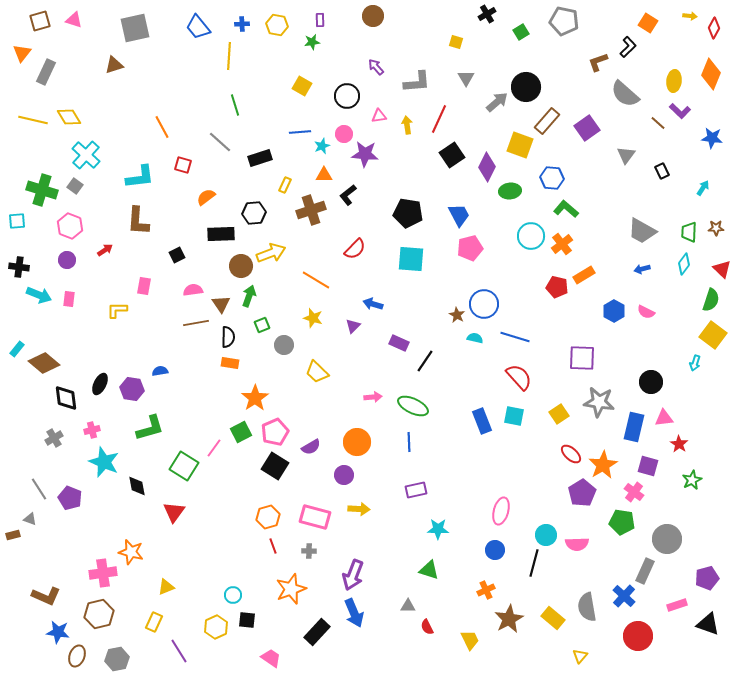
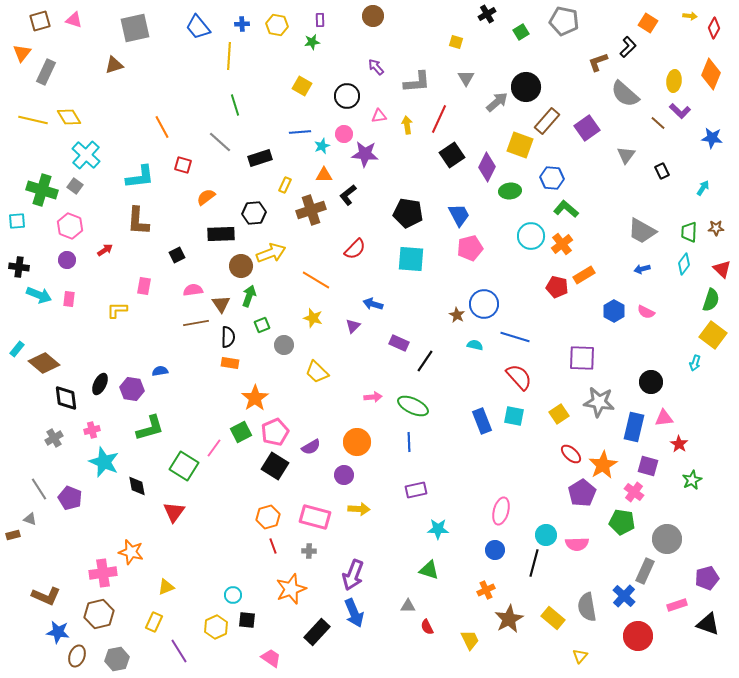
cyan semicircle at (475, 338): moved 7 px down
